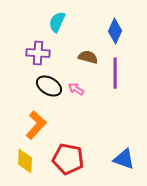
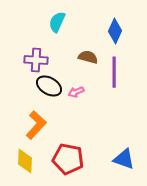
purple cross: moved 2 px left, 7 px down
purple line: moved 1 px left, 1 px up
pink arrow: moved 3 px down; rotated 56 degrees counterclockwise
